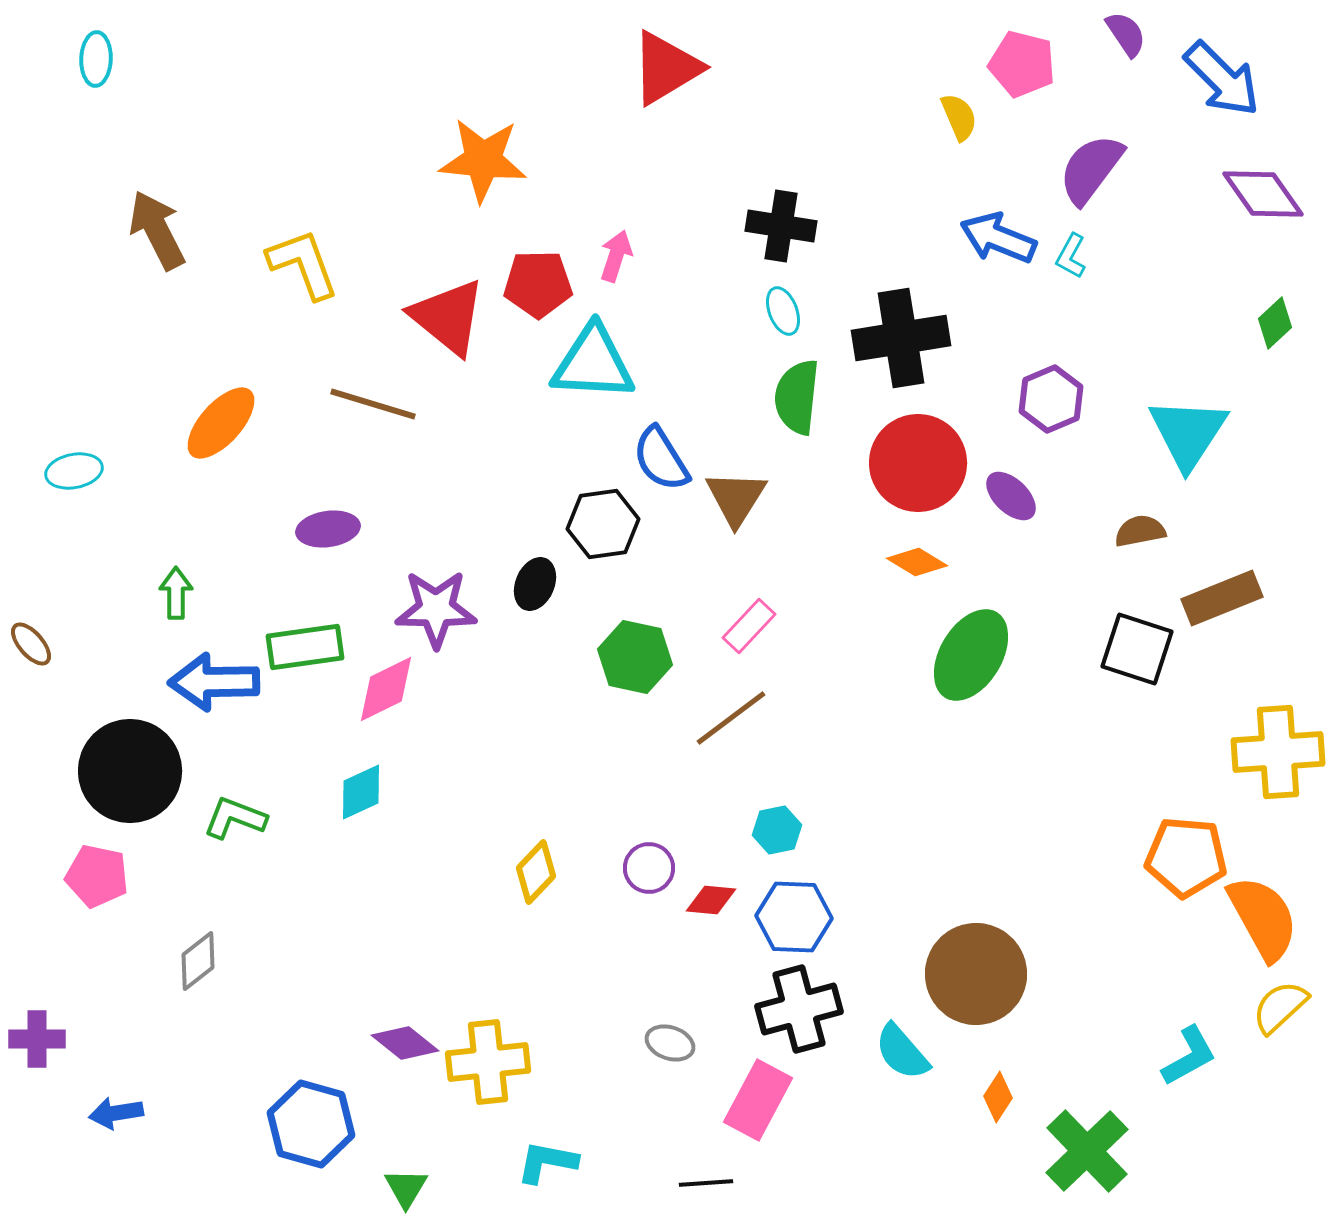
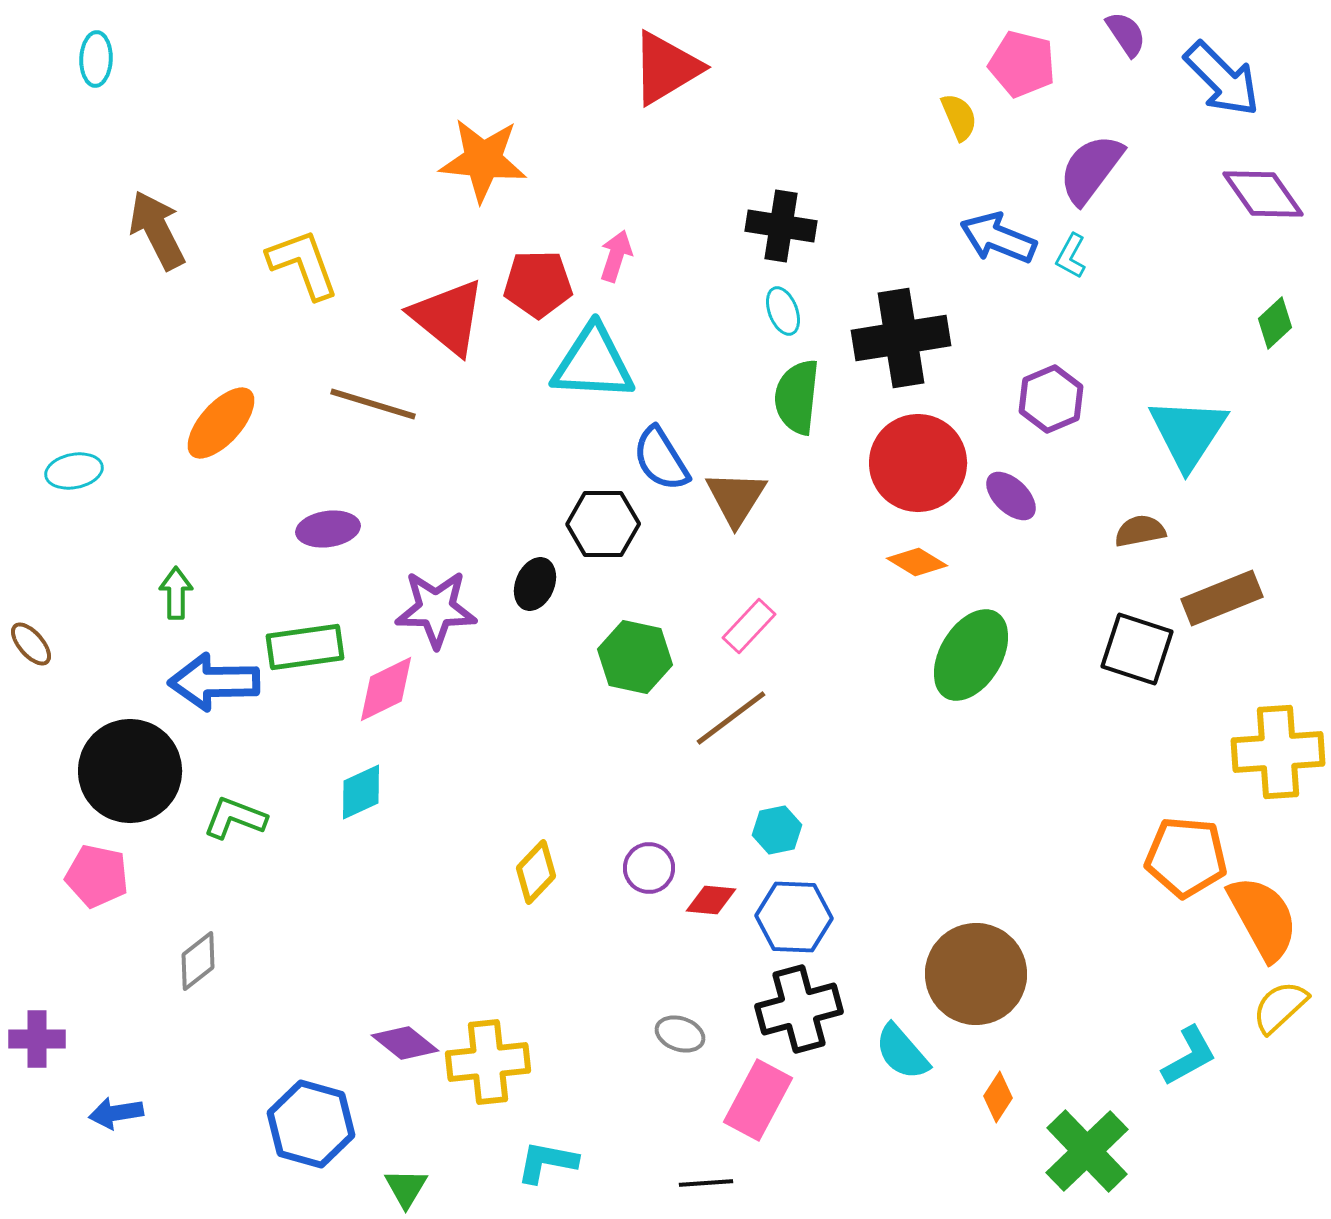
black hexagon at (603, 524): rotated 8 degrees clockwise
gray ellipse at (670, 1043): moved 10 px right, 9 px up
